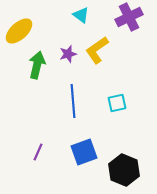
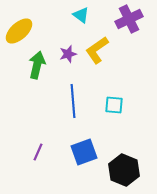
purple cross: moved 2 px down
cyan square: moved 3 px left, 2 px down; rotated 18 degrees clockwise
